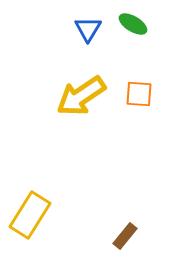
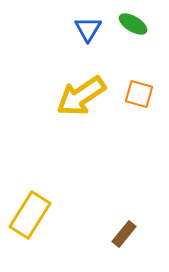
orange square: rotated 12 degrees clockwise
brown rectangle: moved 1 px left, 2 px up
